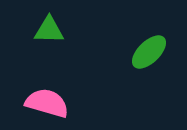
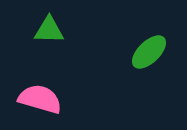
pink semicircle: moved 7 px left, 4 px up
